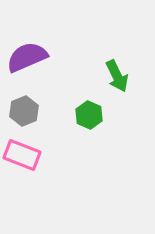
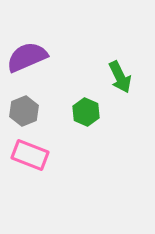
green arrow: moved 3 px right, 1 px down
green hexagon: moved 3 px left, 3 px up
pink rectangle: moved 8 px right
